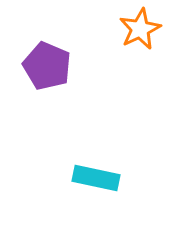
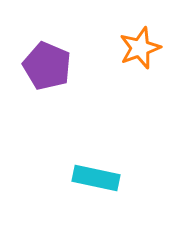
orange star: moved 19 px down; rotated 6 degrees clockwise
